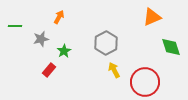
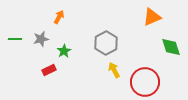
green line: moved 13 px down
red rectangle: rotated 24 degrees clockwise
